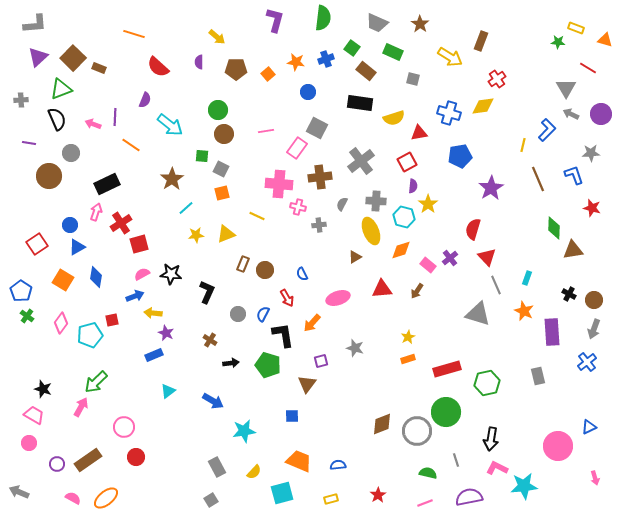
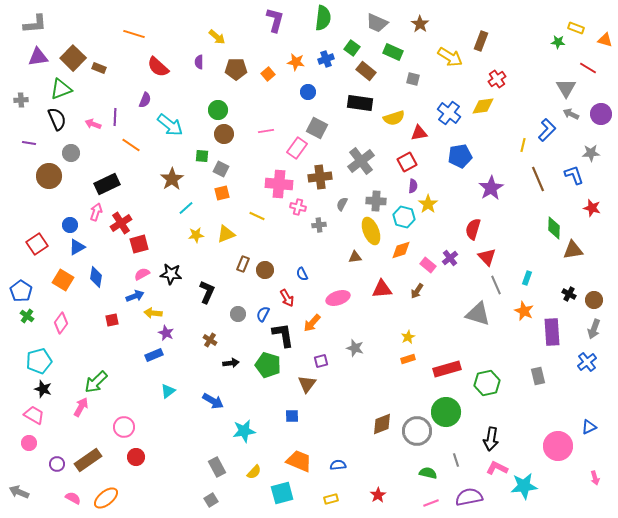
purple triangle at (38, 57): rotated 35 degrees clockwise
blue cross at (449, 113): rotated 20 degrees clockwise
brown triangle at (355, 257): rotated 24 degrees clockwise
cyan pentagon at (90, 335): moved 51 px left, 26 px down
pink line at (425, 503): moved 6 px right
